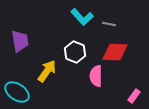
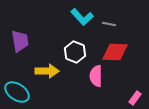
yellow arrow: rotated 55 degrees clockwise
pink rectangle: moved 1 px right, 2 px down
